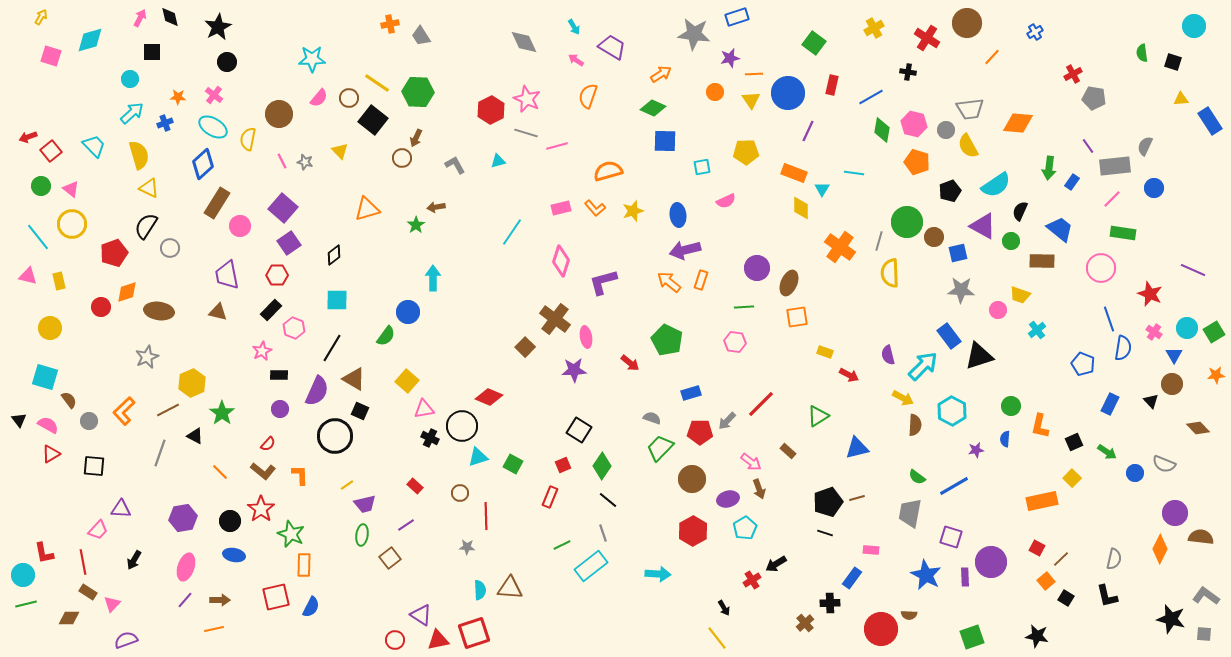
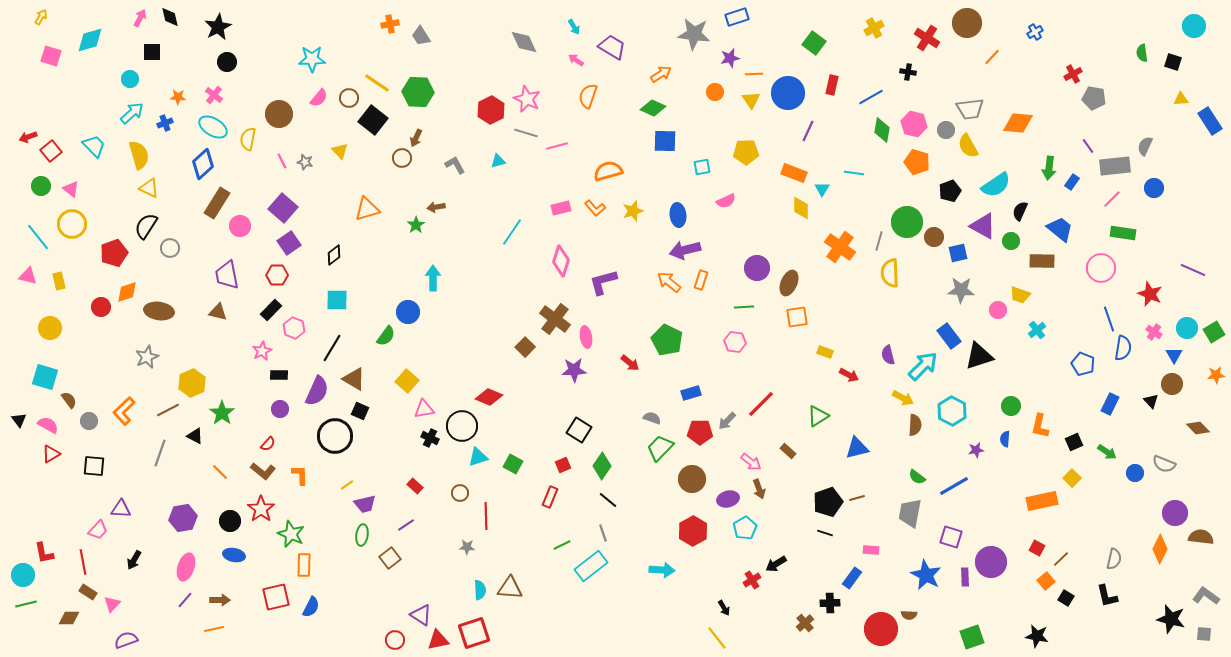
cyan arrow at (658, 574): moved 4 px right, 4 px up
